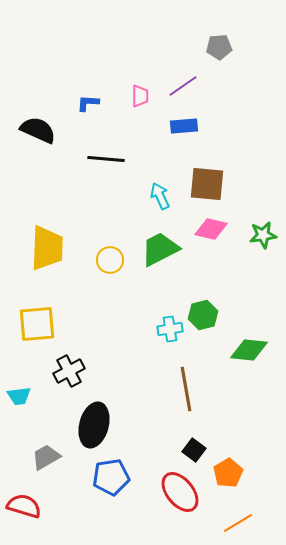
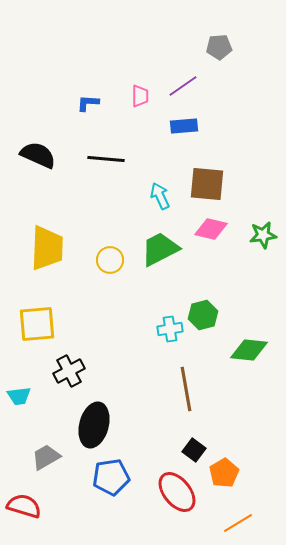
black semicircle: moved 25 px down
orange pentagon: moved 4 px left
red ellipse: moved 3 px left
